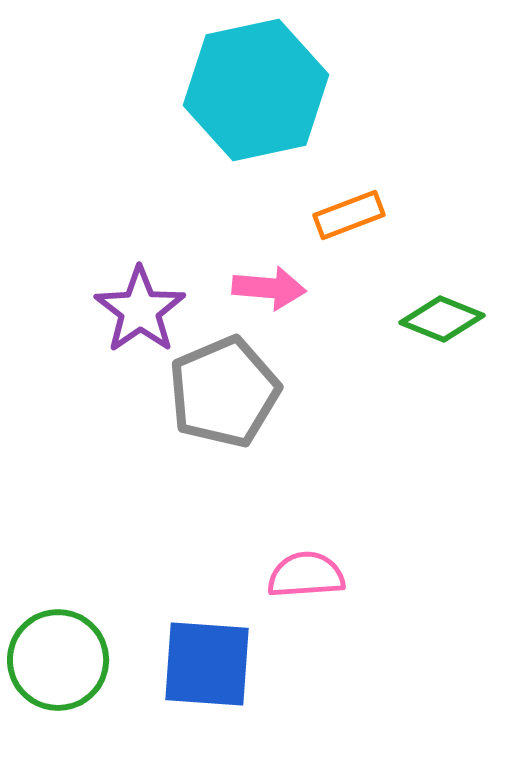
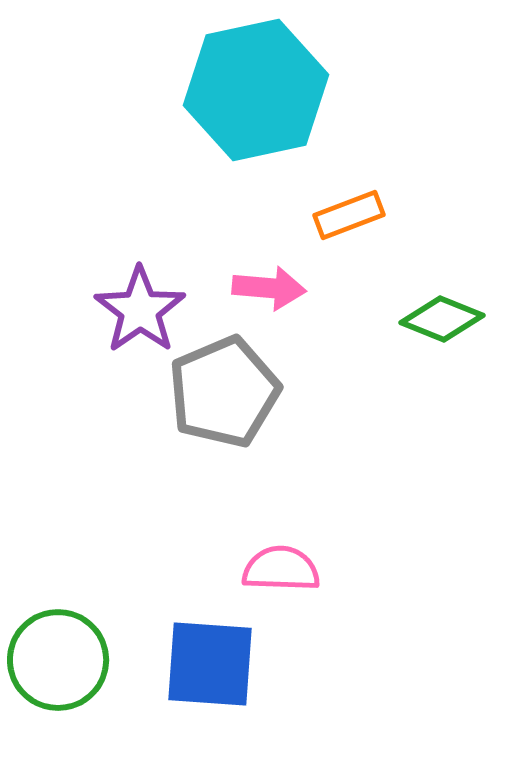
pink semicircle: moved 25 px left, 6 px up; rotated 6 degrees clockwise
blue square: moved 3 px right
